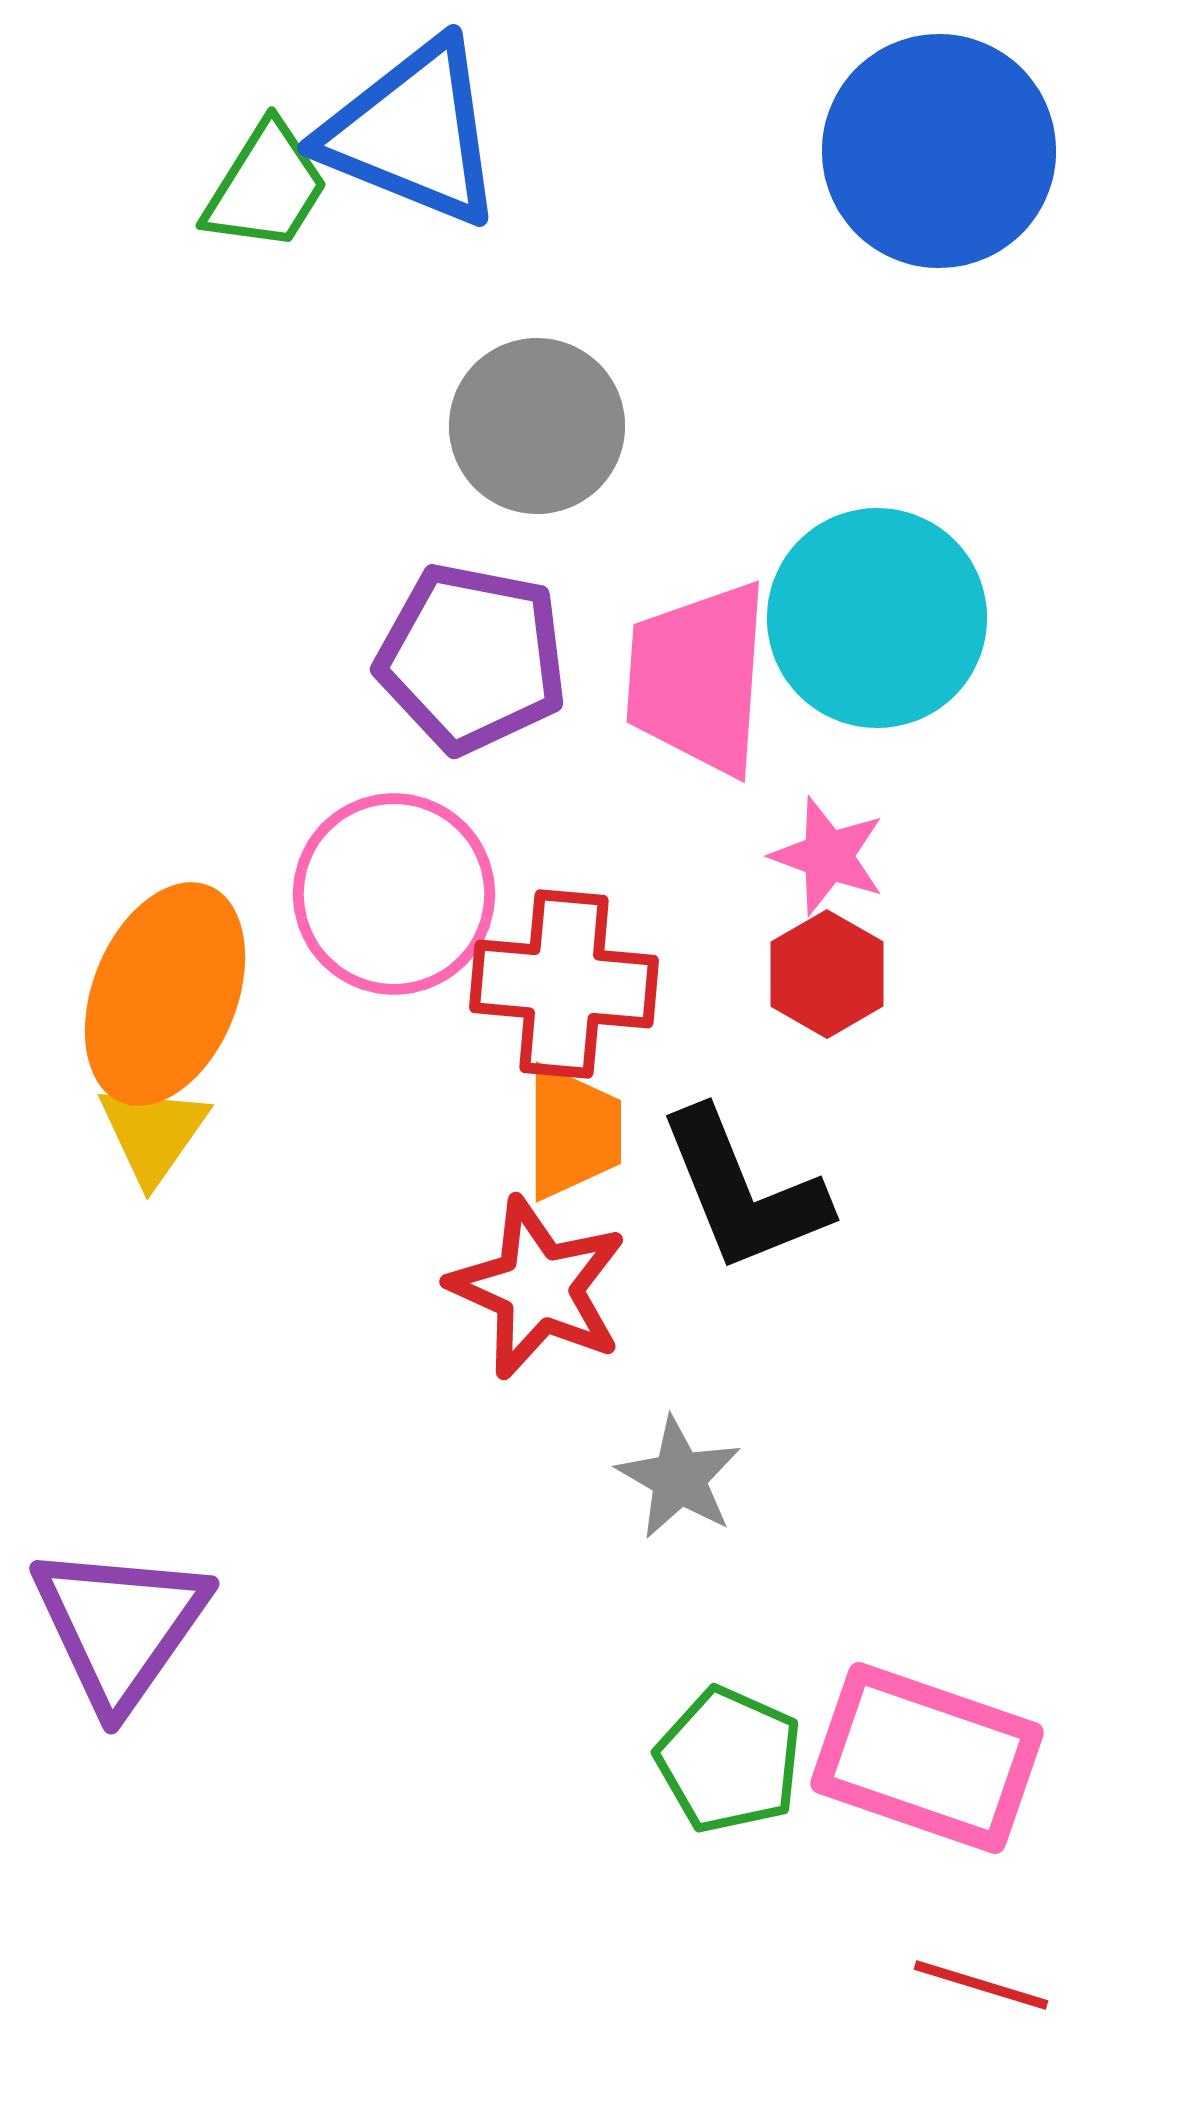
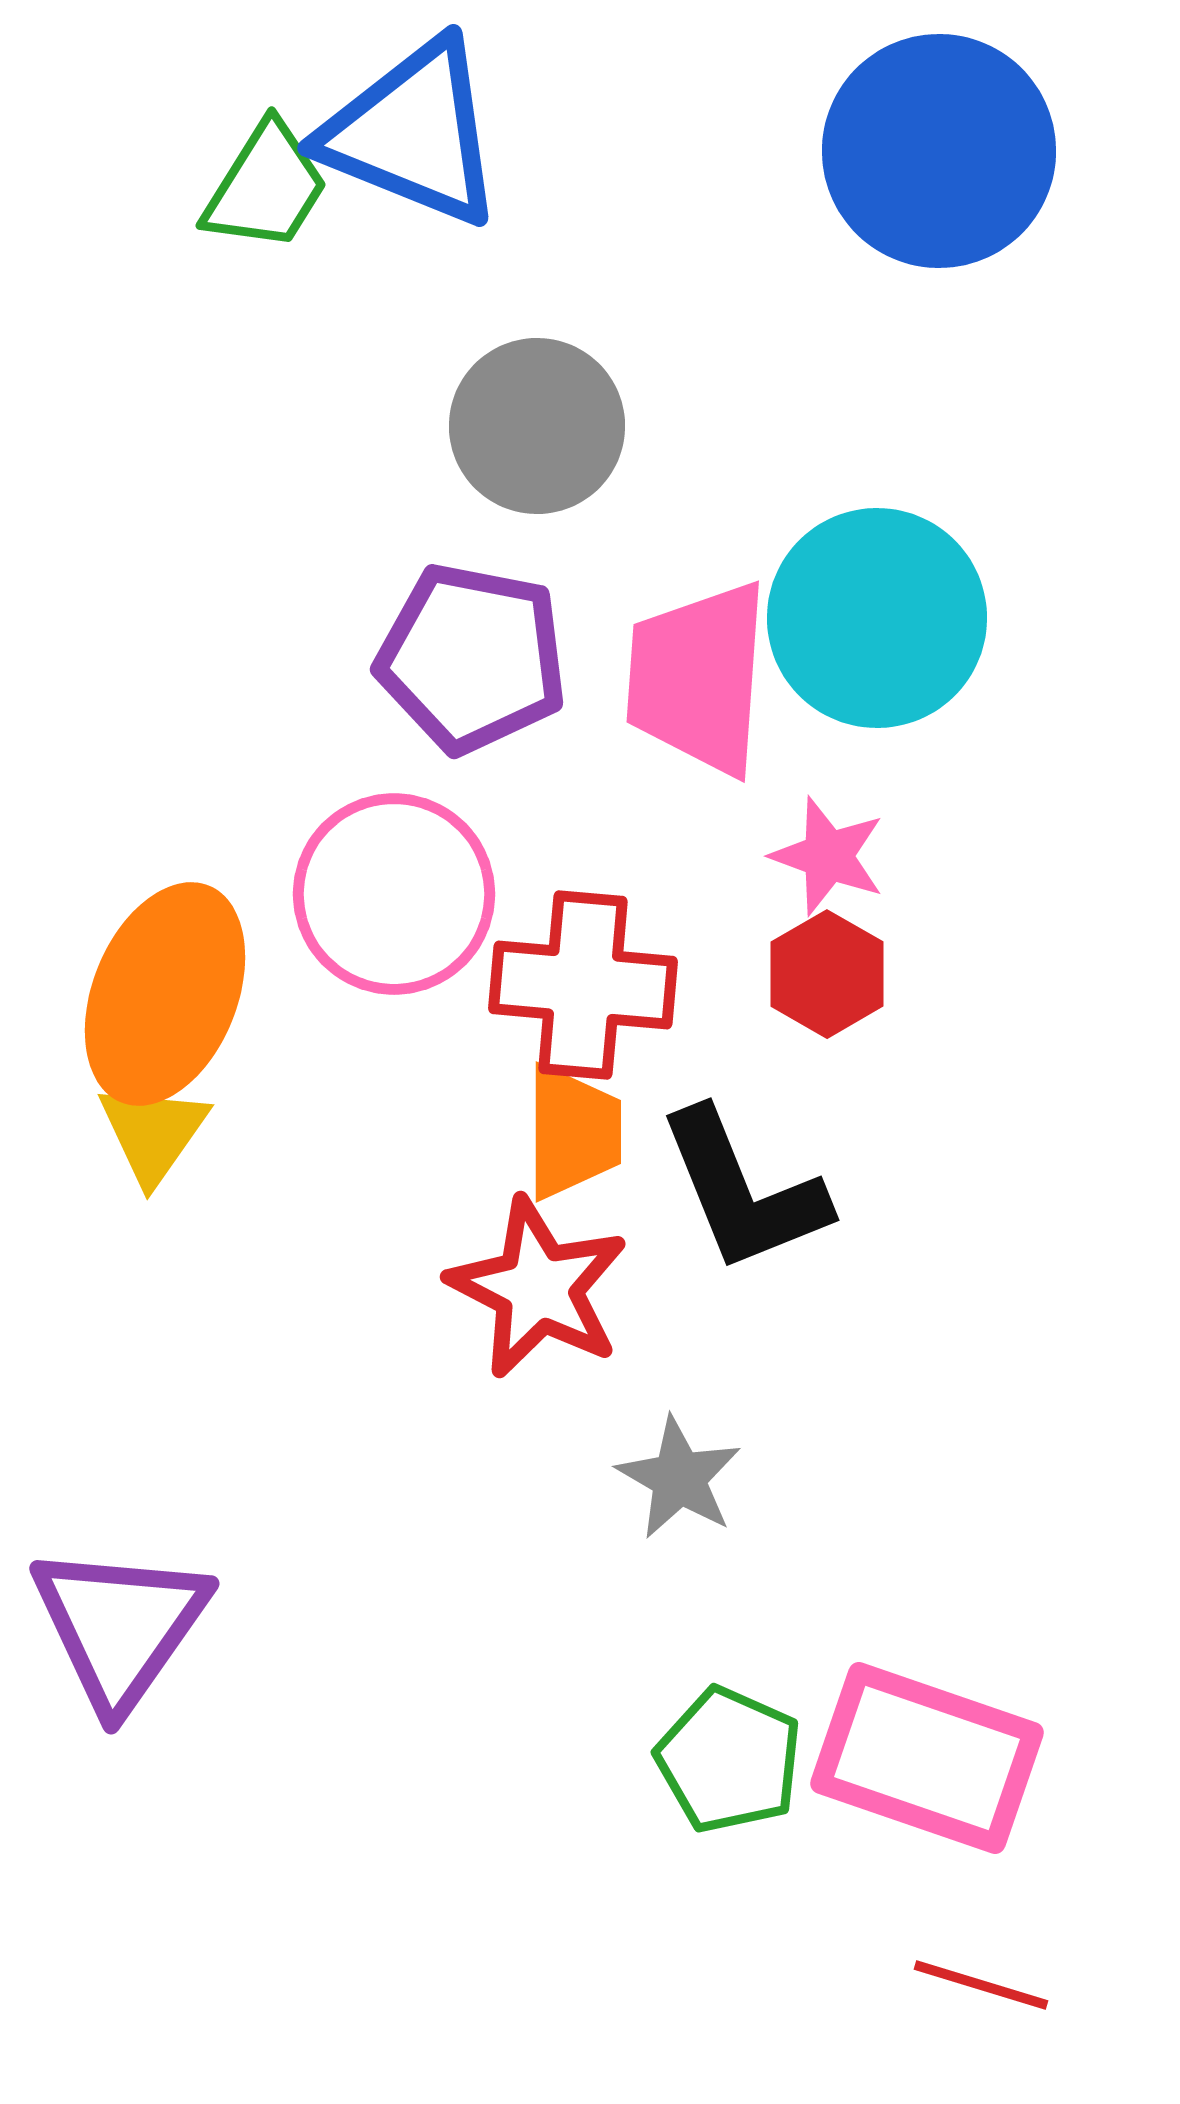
red cross: moved 19 px right, 1 px down
red star: rotated 3 degrees clockwise
